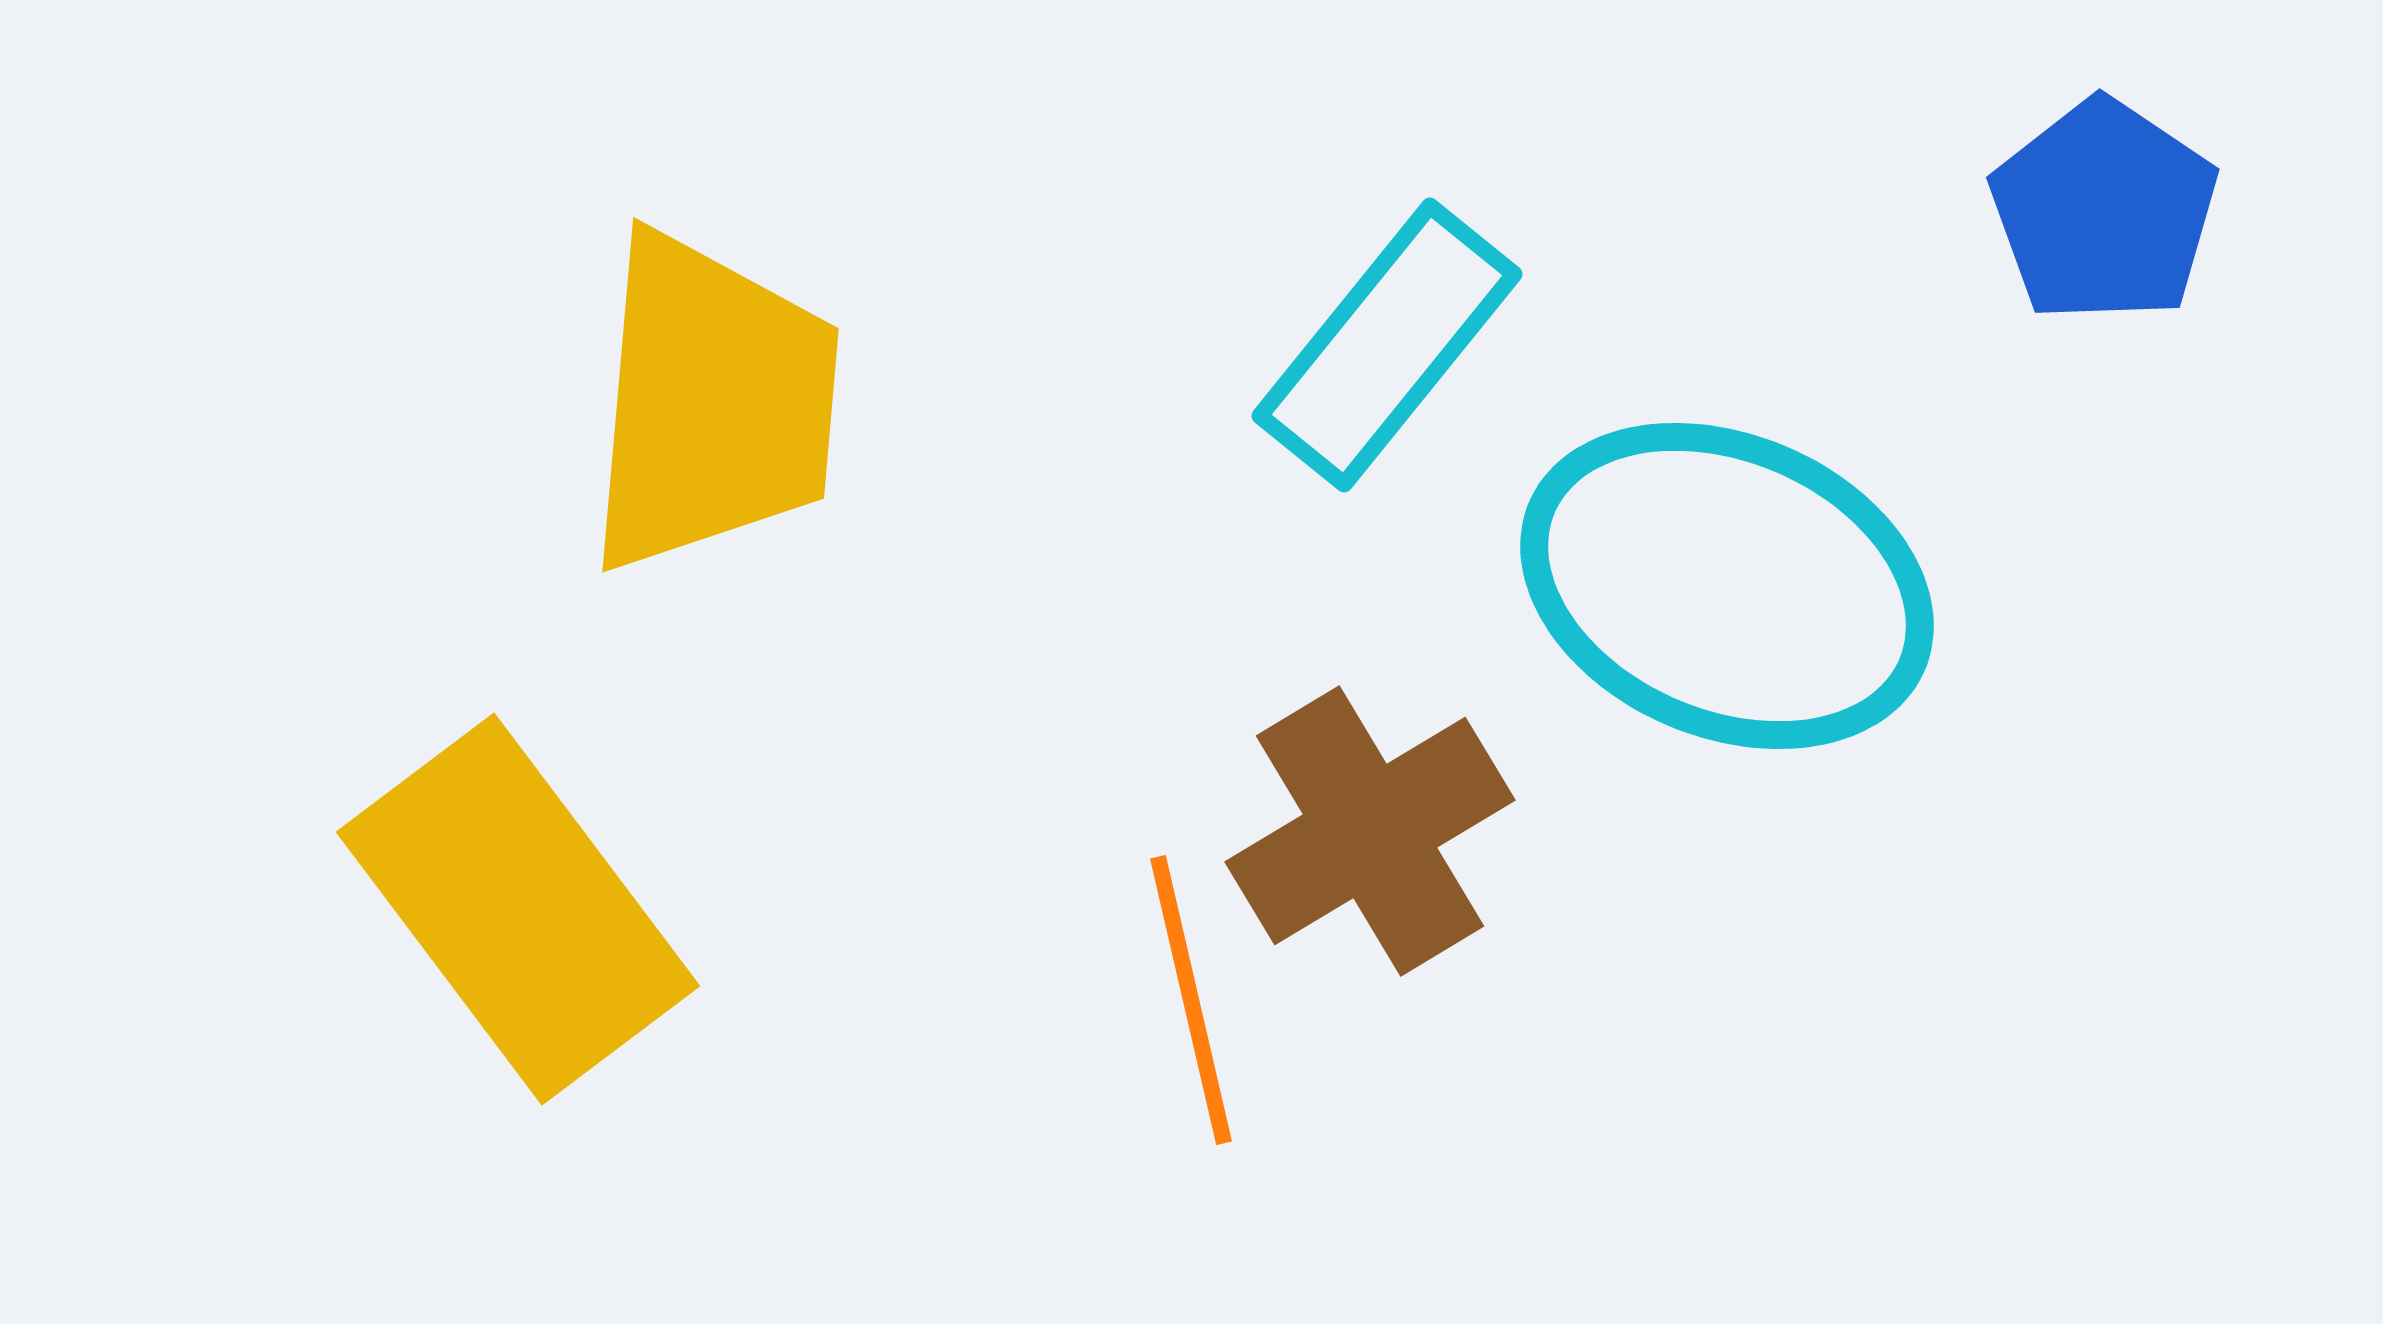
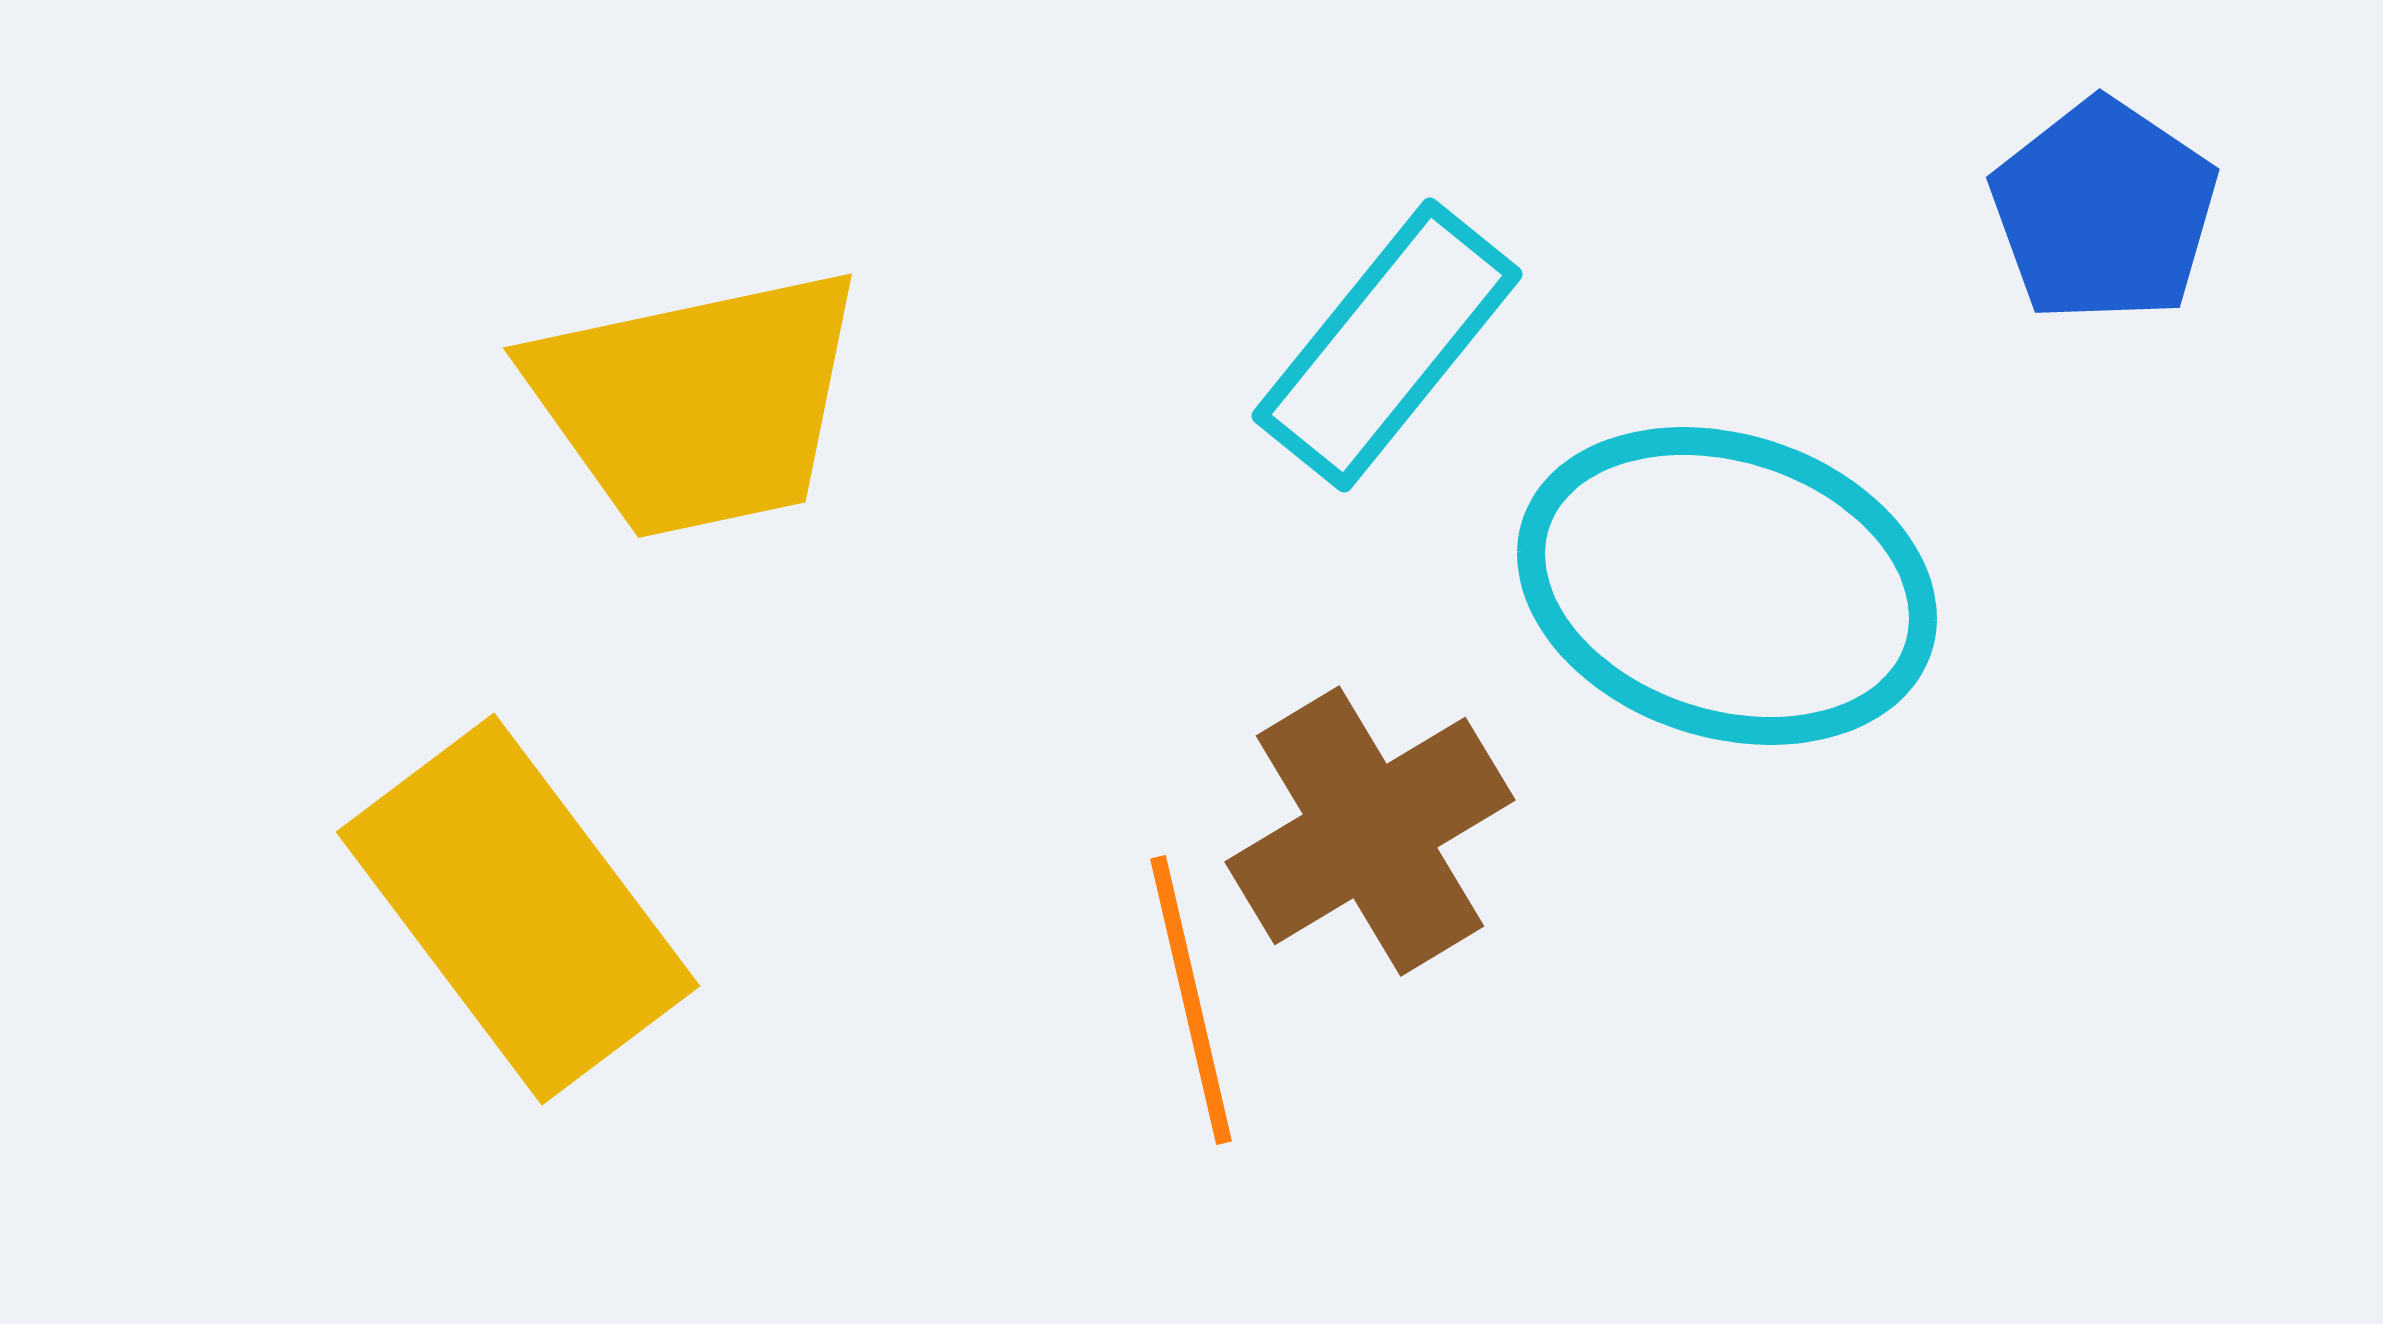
yellow trapezoid: moved 15 px left; rotated 73 degrees clockwise
cyan ellipse: rotated 5 degrees counterclockwise
